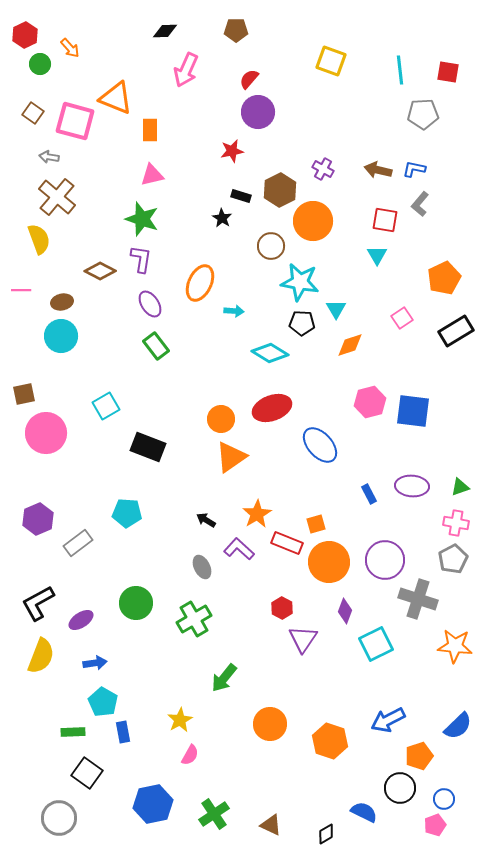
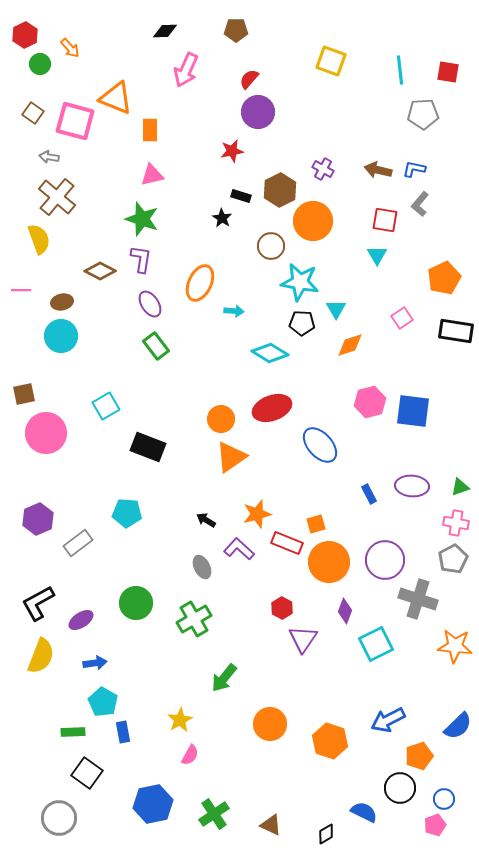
black rectangle at (456, 331): rotated 40 degrees clockwise
orange star at (257, 514): rotated 16 degrees clockwise
